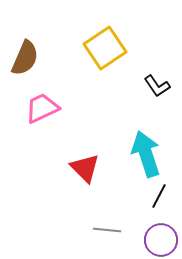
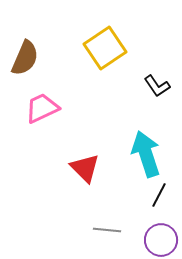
black line: moved 1 px up
